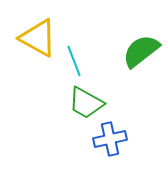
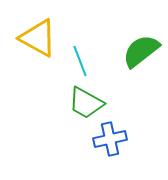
cyan line: moved 6 px right
